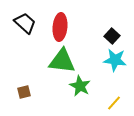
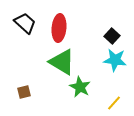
red ellipse: moved 1 px left, 1 px down
green triangle: moved 1 px down; rotated 24 degrees clockwise
green star: moved 1 px down
